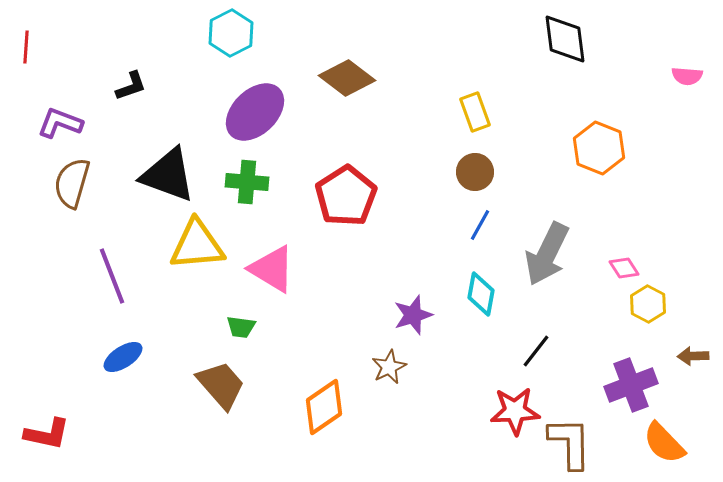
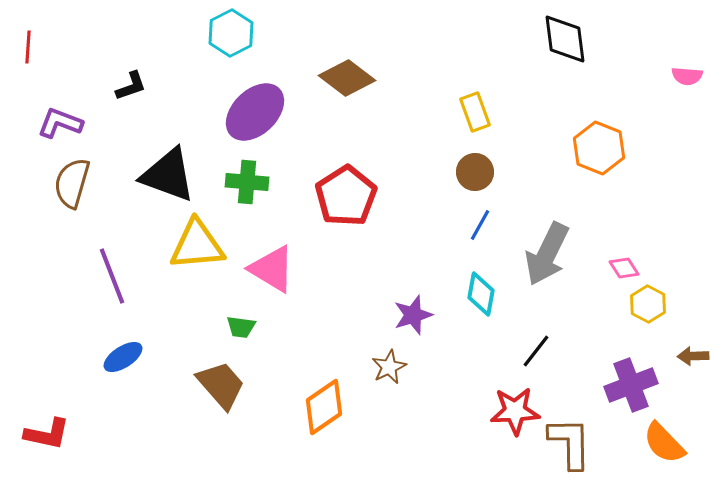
red line: moved 2 px right
